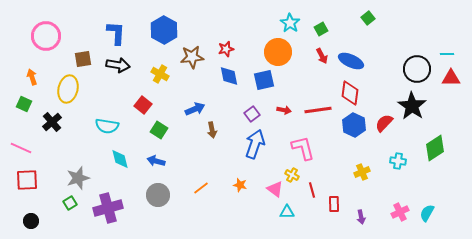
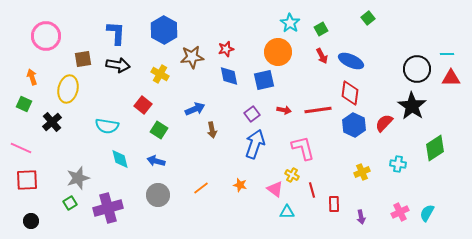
cyan cross at (398, 161): moved 3 px down
